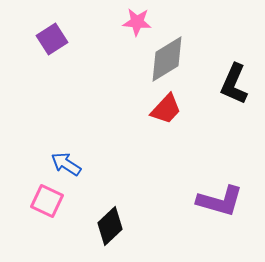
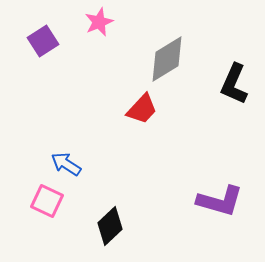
pink star: moved 38 px left; rotated 28 degrees counterclockwise
purple square: moved 9 px left, 2 px down
red trapezoid: moved 24 px left
